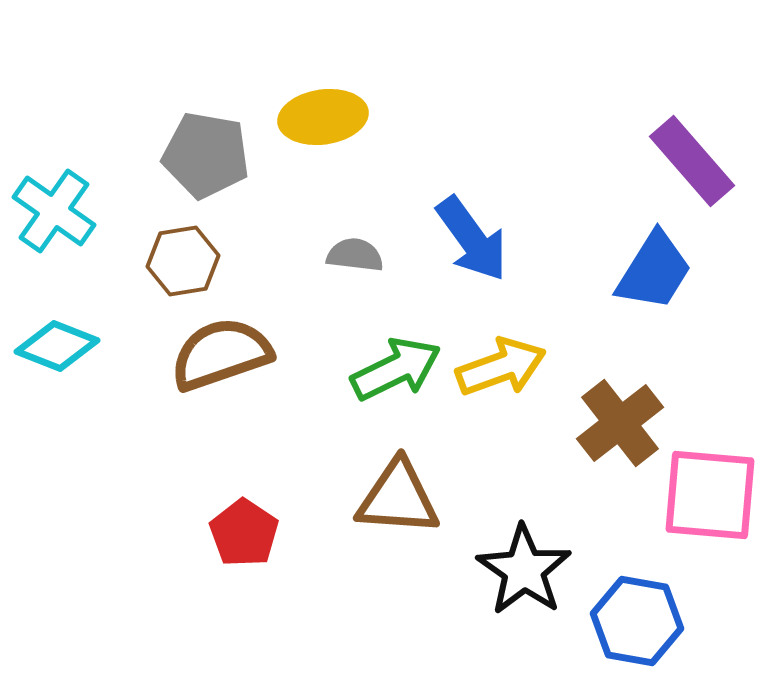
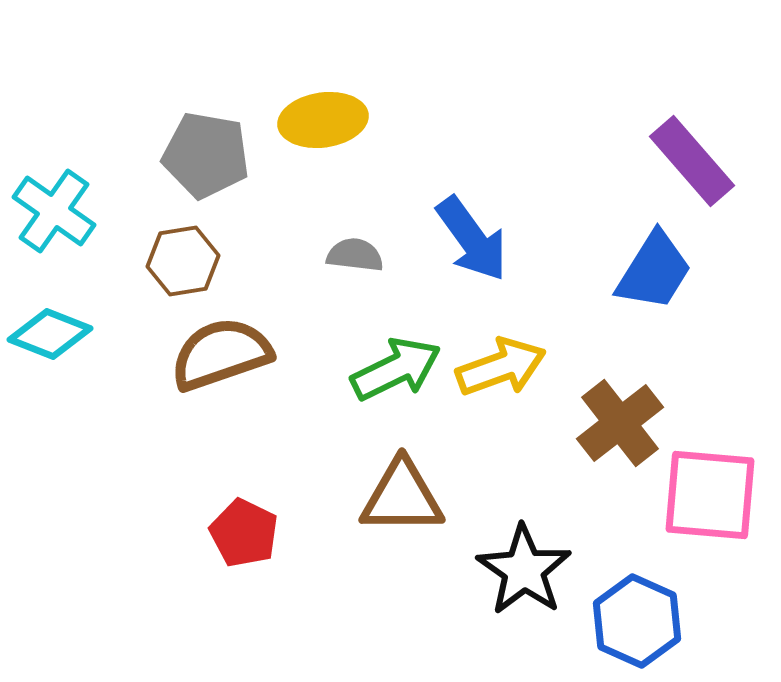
yellow ellipse: moved 3 px down
cyan diamond: moved 7 px left, 12 px up
brown triangle: moved 4 px right, 1 px up; rotated 4 degrees counterclockwise
red pentagon: rotated 8 degrees counterclockwise
blue hexagon: rotated 14 degrees clockwise
